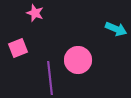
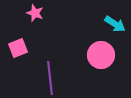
cyan arrow: moved 1 px left, 5 px up; rotated 10 degrees clockwise
pink circle: moved 23 px right, 5 px up
